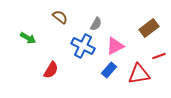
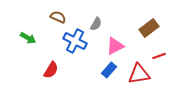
brown semicircle: moved 2 px left; rotated 14 degrees counterclockwise
blue cross: moved 8 px left, 5 px up
